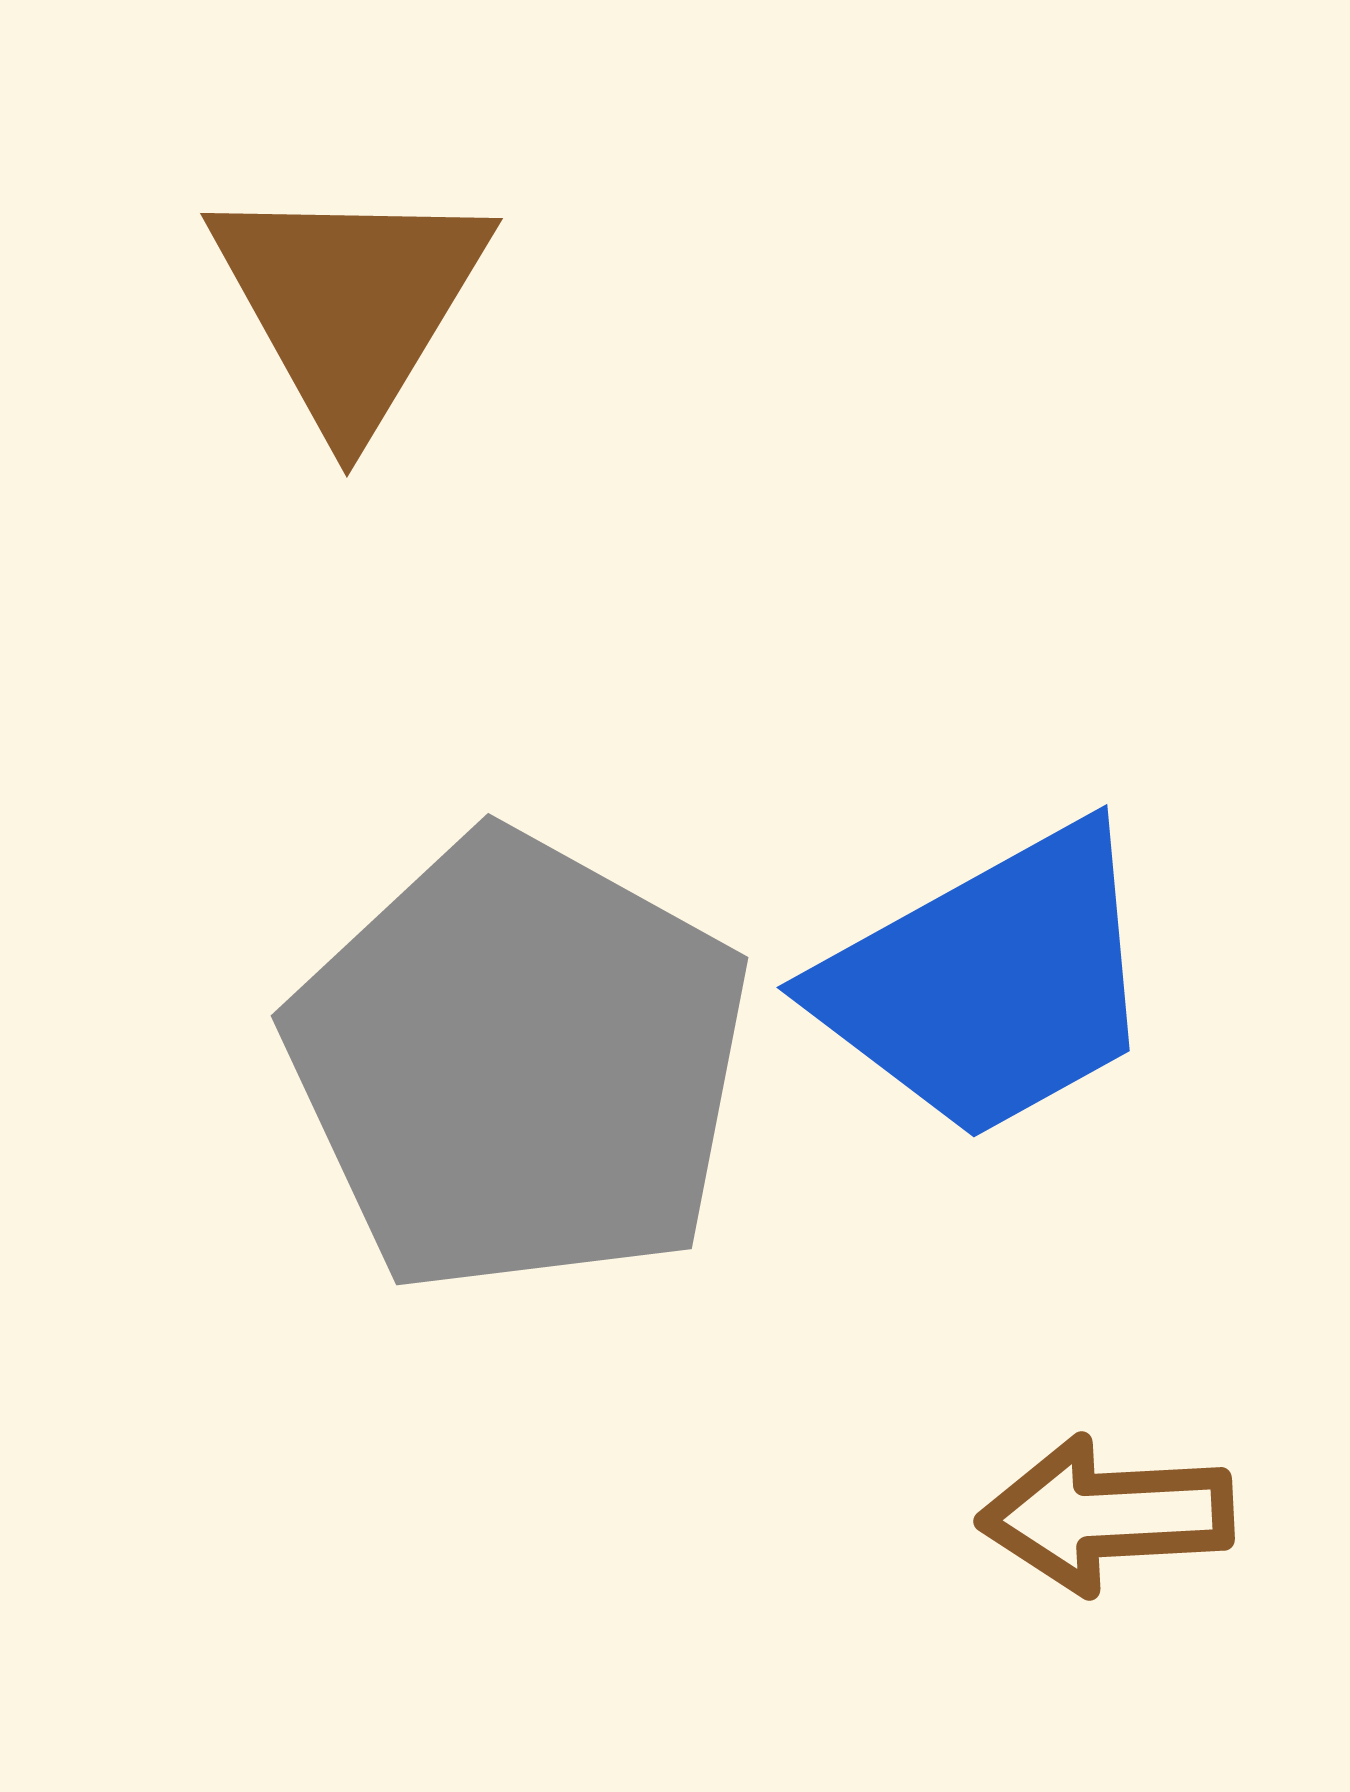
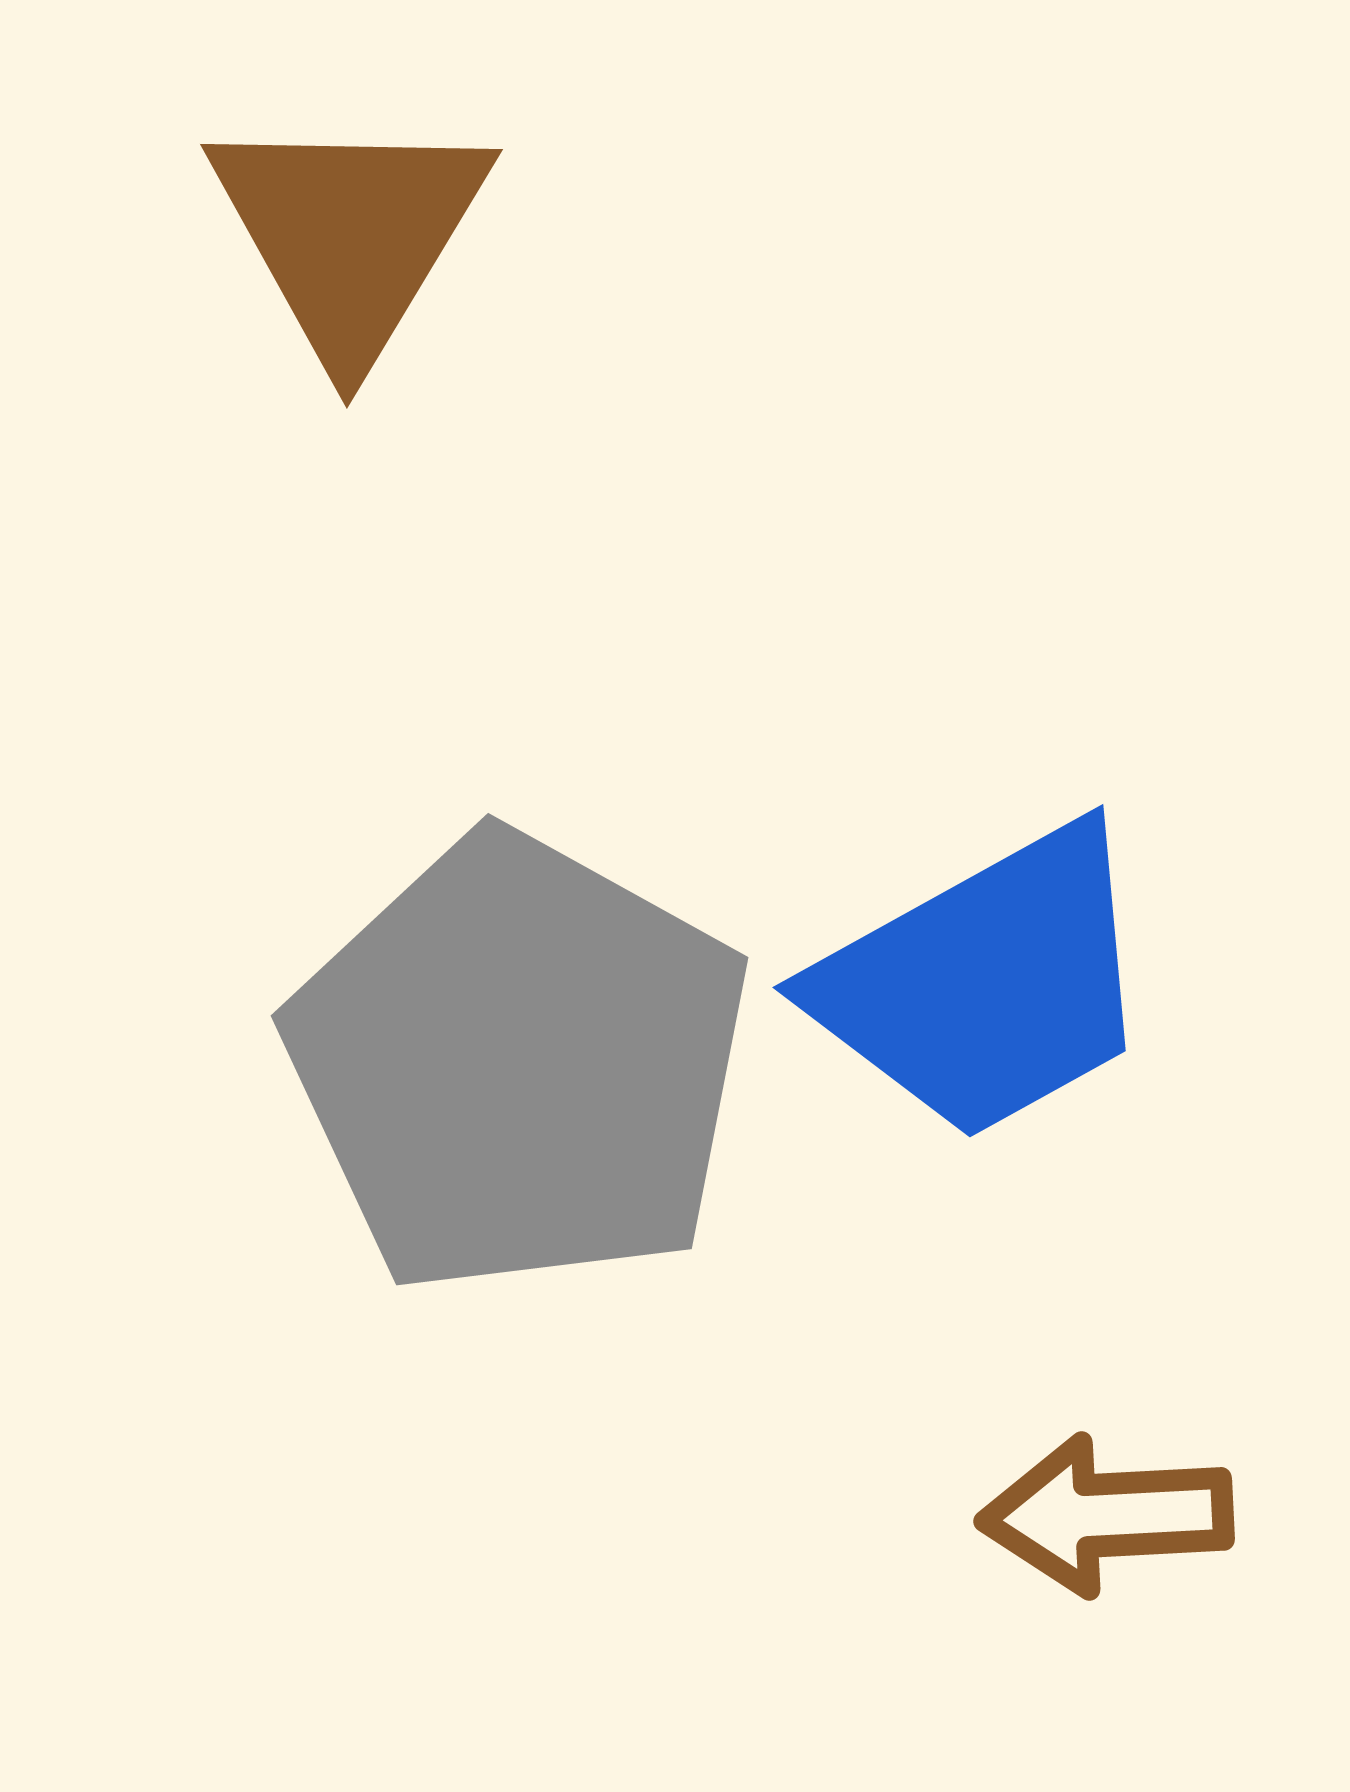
brown triangle: moved 69 px up
blue trapezoid: moved 4 px left
